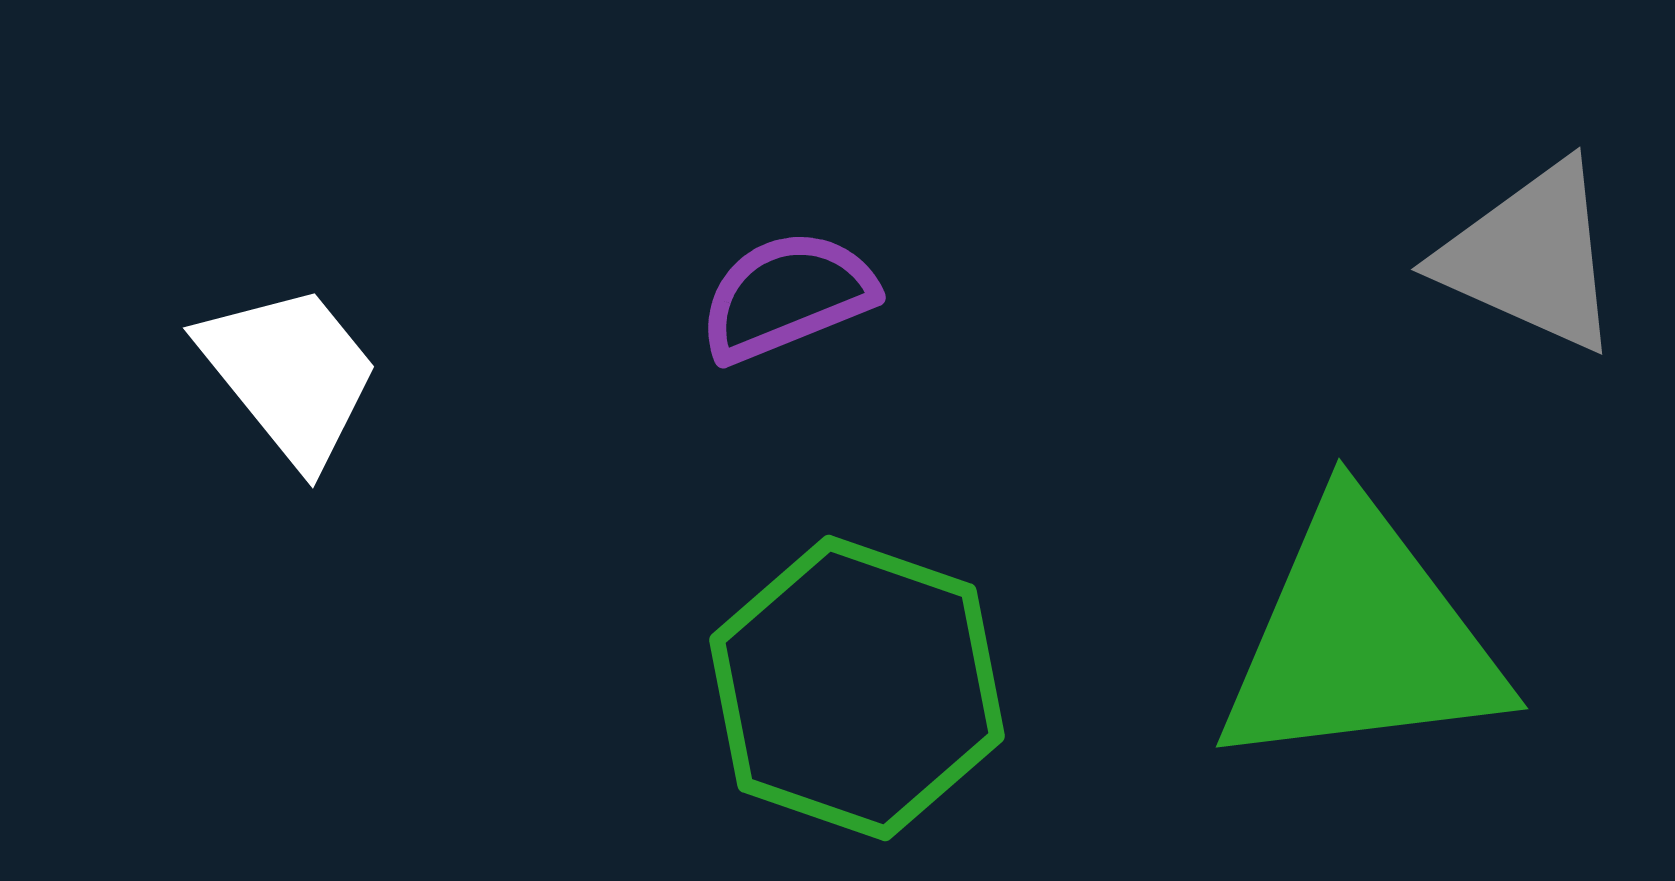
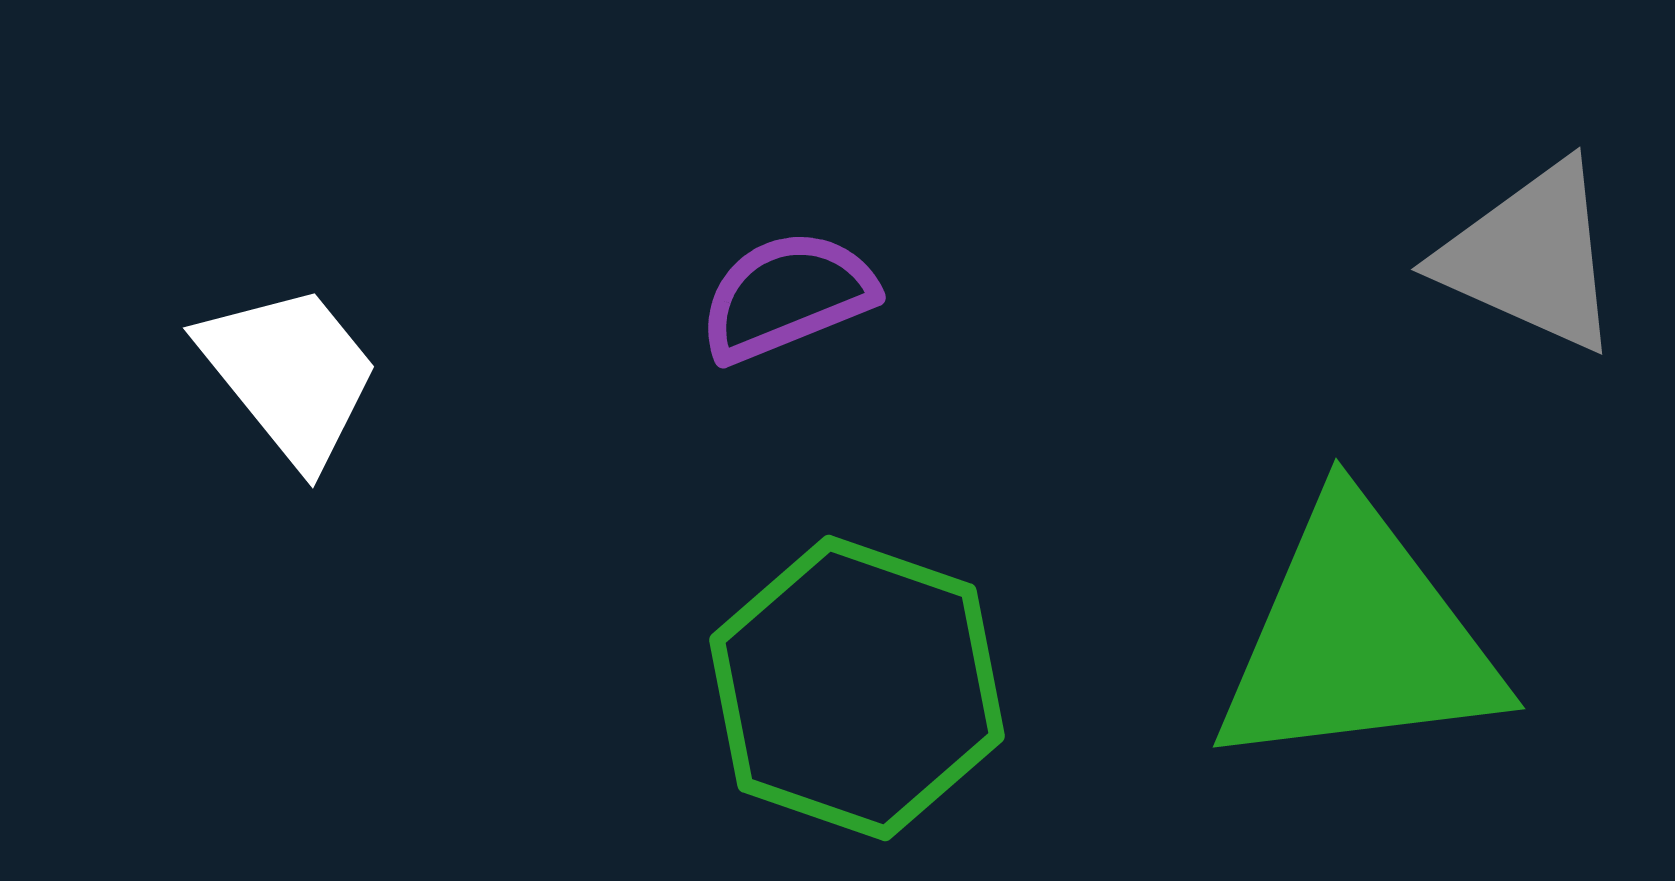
green triangle: moved 3 px left
